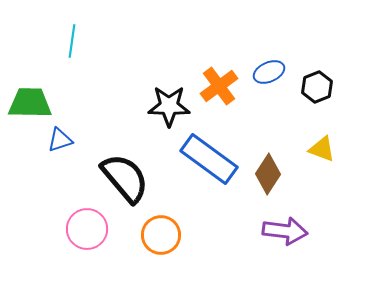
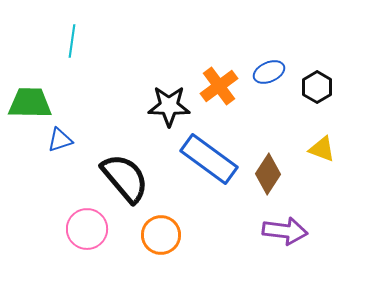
black hexagon: rotated 8 degrees counterclockwise
